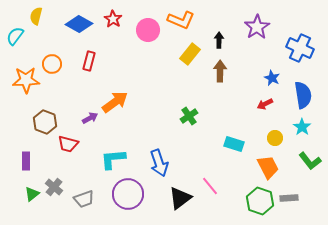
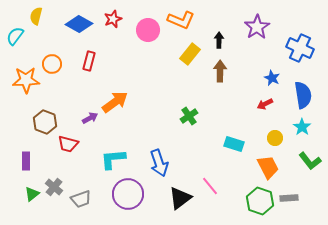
red star: rotated 18 degrees clockwise
gray trapezoid: moved 3 px left
